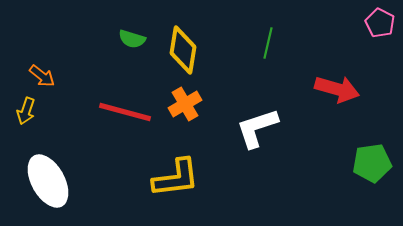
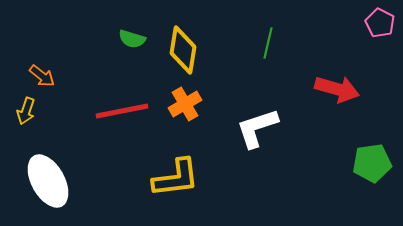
red line: moved 3 px left, 1 px up; rotated 26 degrees counterclockwise
